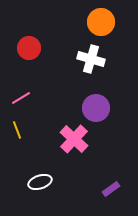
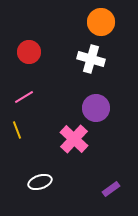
red circle: moved 4 px down
pink line: moved 3 px right, 1 px up
